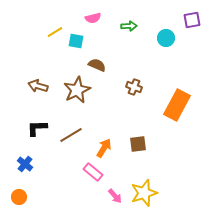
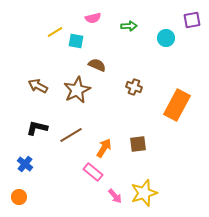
brown arrow: rotated 12 degrees clockwise
black L-shape: rotated 15 degrees clockwise
